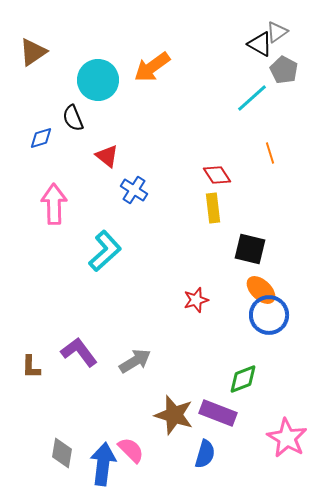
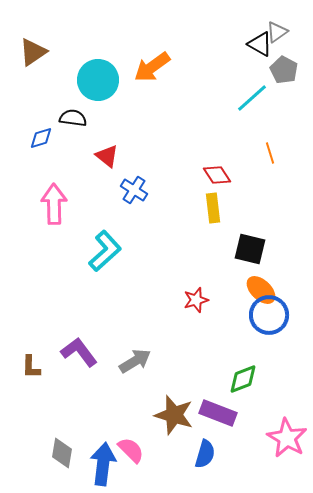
black semicircle: rotated 120 degrees clockwise
